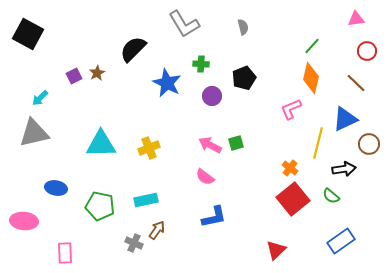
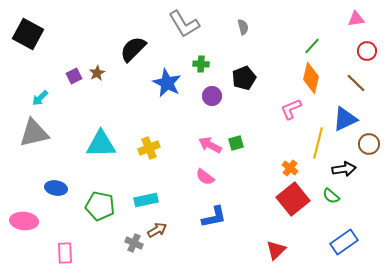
brown arrow: rotated 24 degrees clockwise
blue rectangle: moved 3 px right, 1 px down
